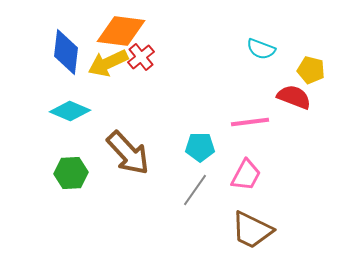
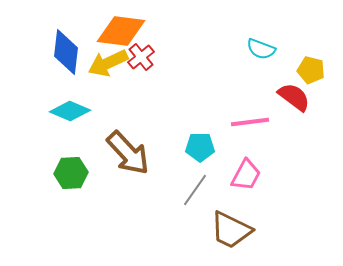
red semicircle: rotated 16 degrees clockwise
brown trapezoid: moved 21 px left
